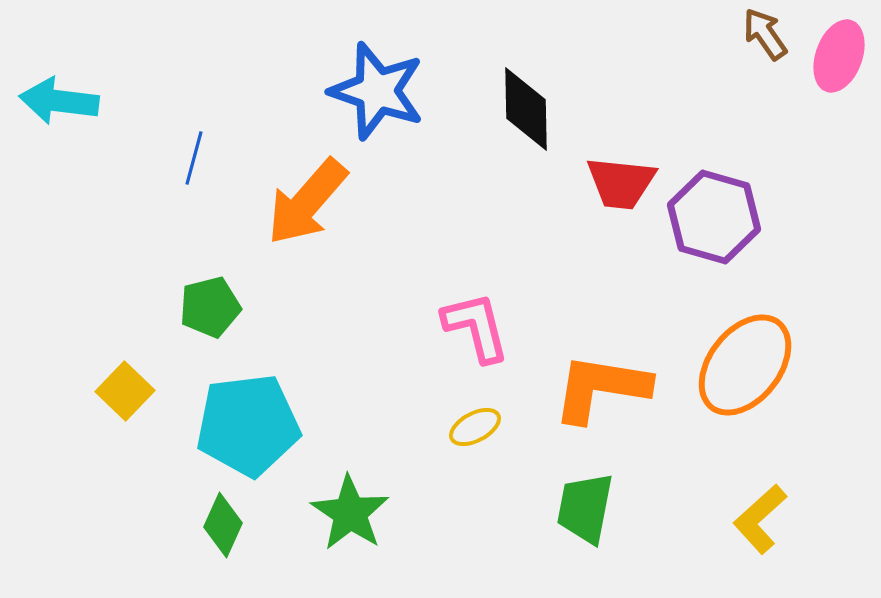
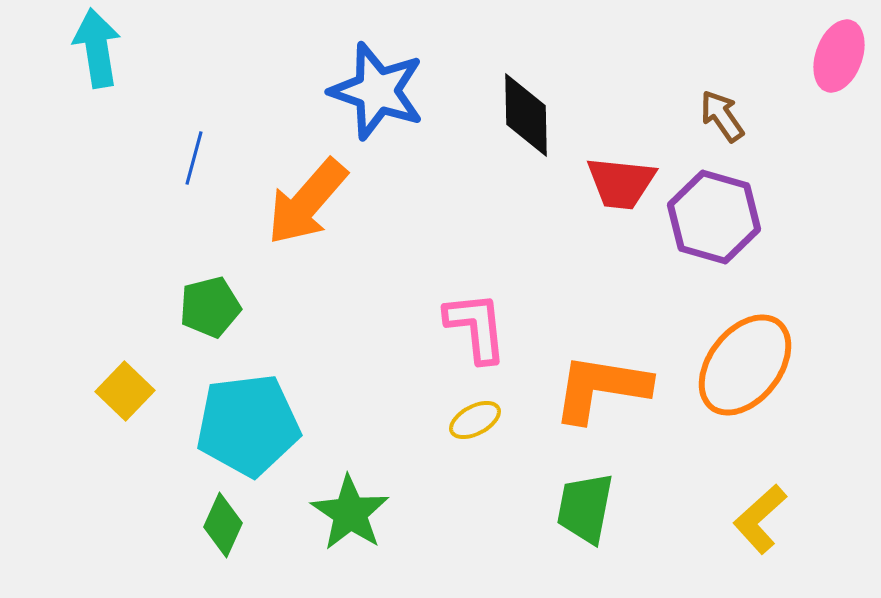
brown arrow: moved 43 px left, 82 px down
cyan arrow: moved 38 px right, 53 px up; rotated 74 degrees clockwise
black diamond: moved 6 px down
pink L-shape: rotated 8 degrees clockwise
yellow ellipse: moved 7 px up
